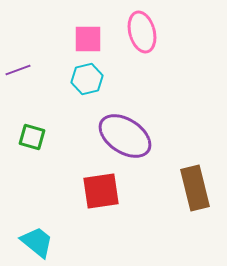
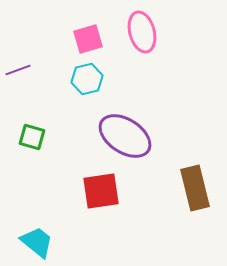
pink square: rotated 16 degrees counterclockwise
